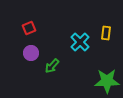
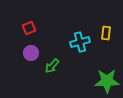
cyan cross: rotated 30 degrees clockwise
